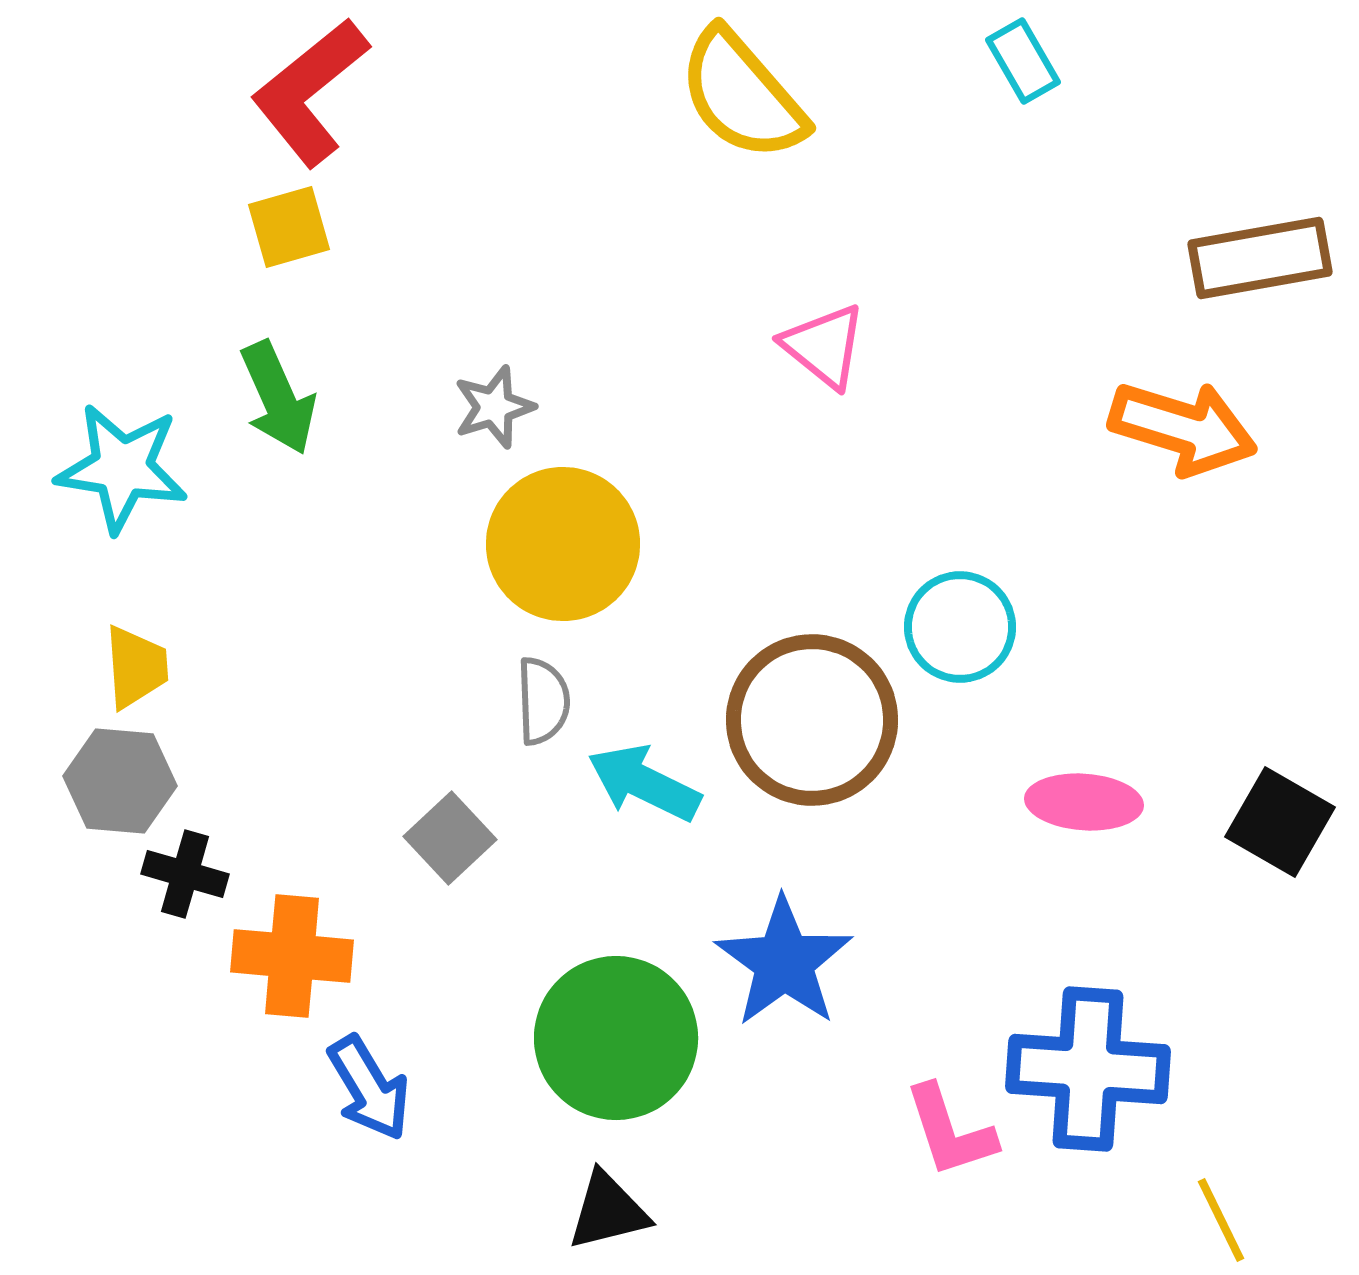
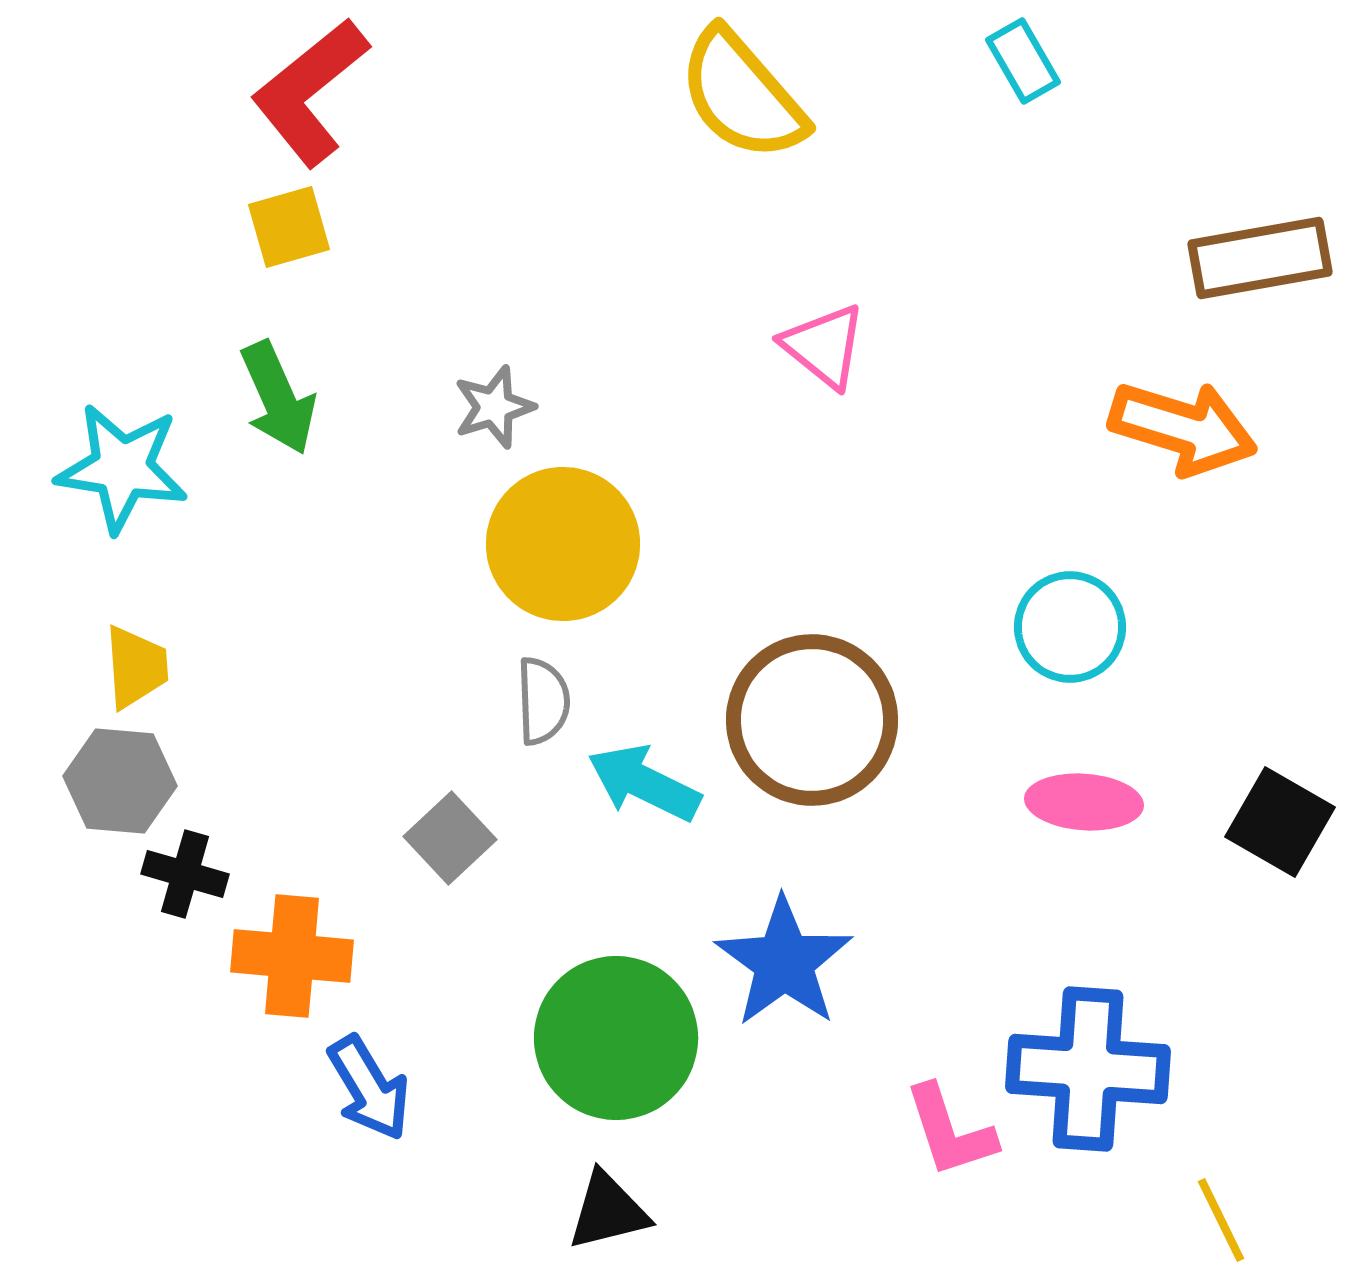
cyan circle: moved 110 px right
